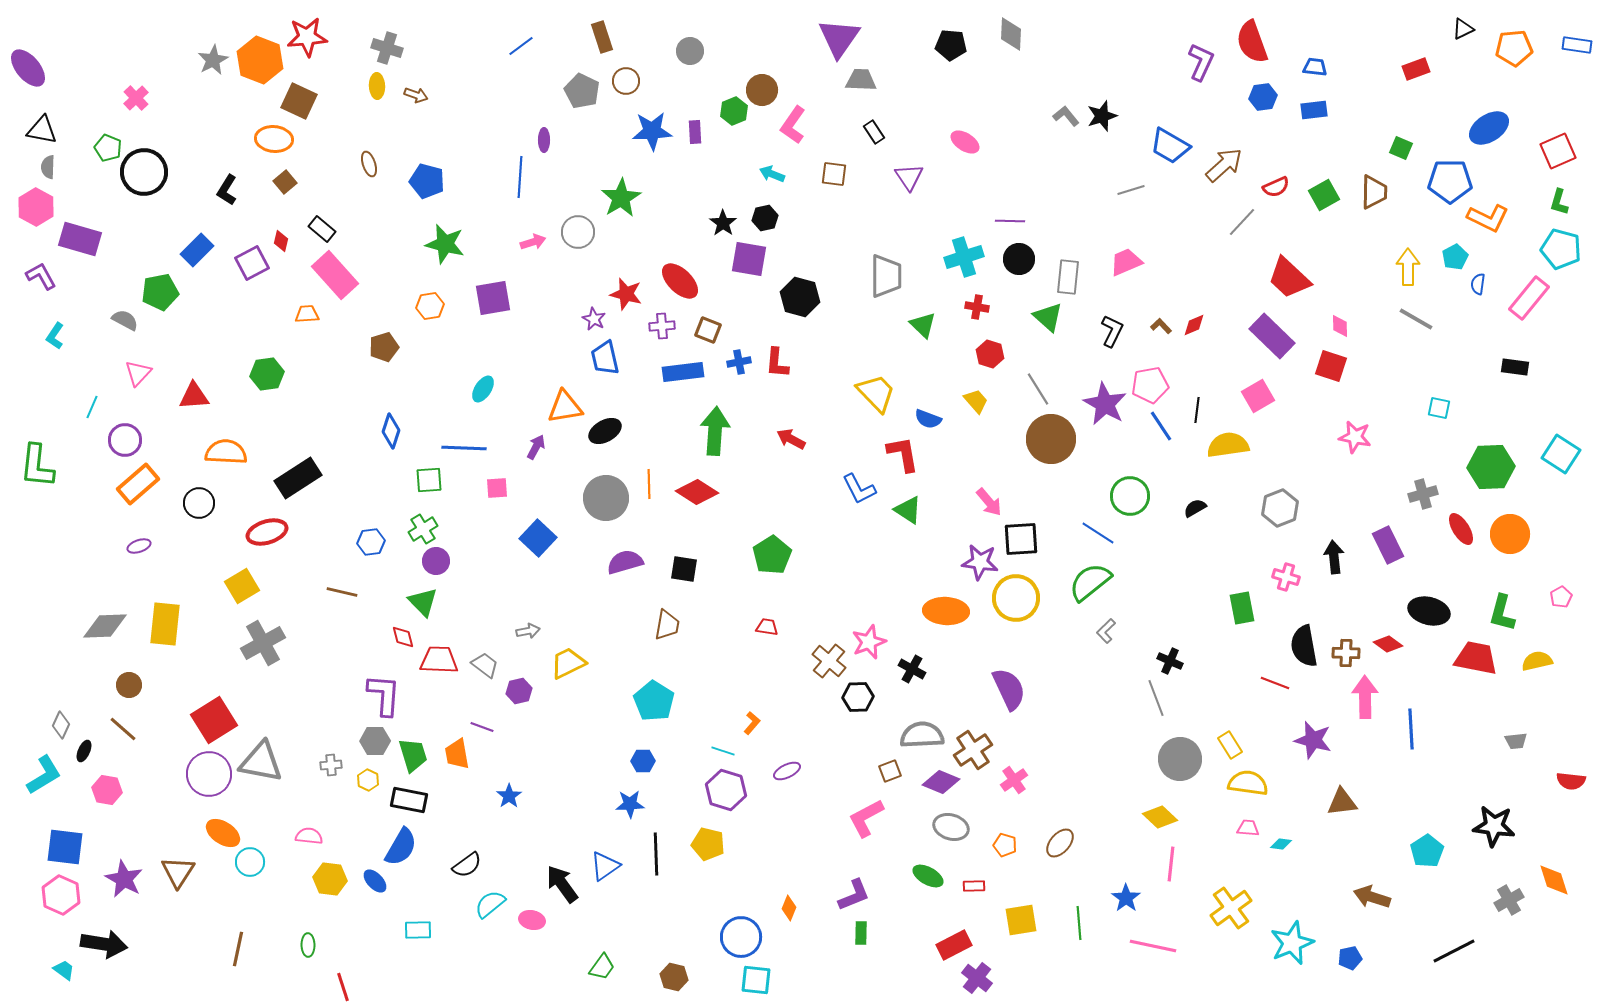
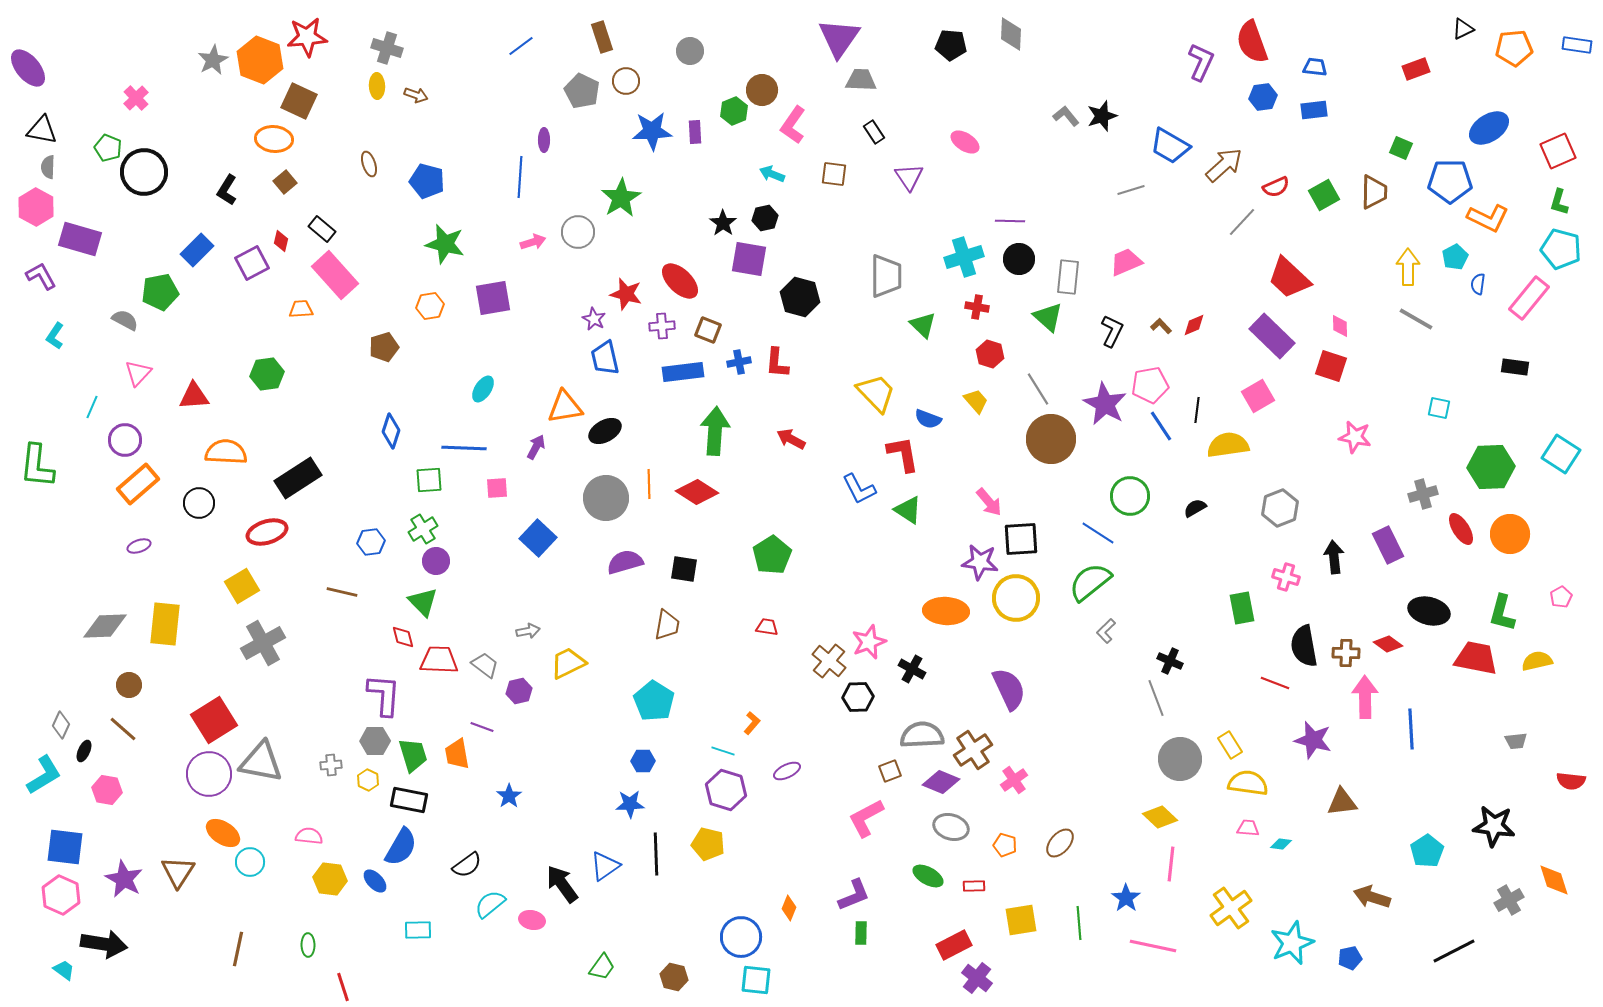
orange trapezoid at (307, 314): moved 6 px left, 5 px up
